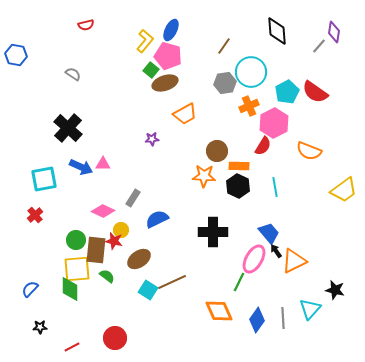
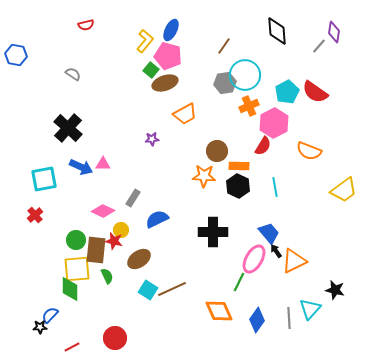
cyan circle at (251, 72): moved 6 px left, 3 px down
green semicircle at (107, 276): rotated 28 degrees clockwise
brown line at (172, 282): moved 7 px down
blue semicircle at (30, 289): moved 20 px right, 26 px down
gray line at (283, 318): moved 6 px right
